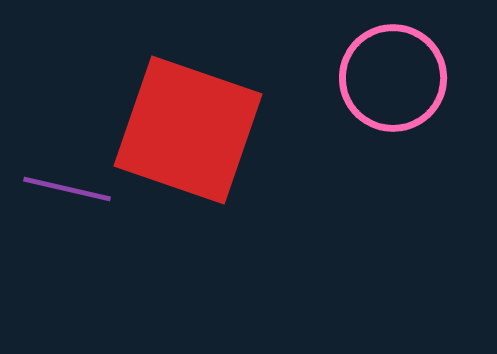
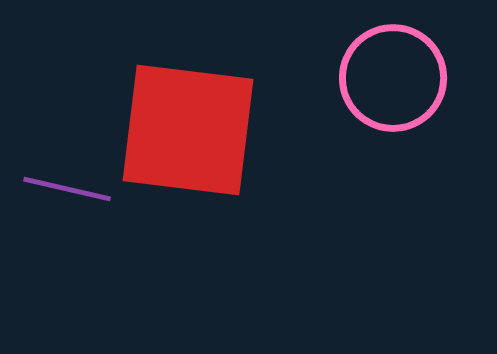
red square: rotated 12 degrees counterclockwise
